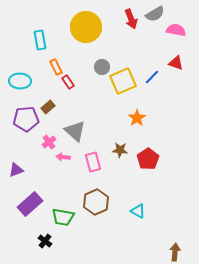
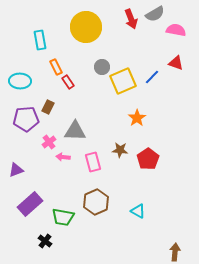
brown rectangle: rotated 24 degrees counterclockwise
gray triangle: rotated 40 degrees counterclockwise
